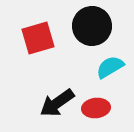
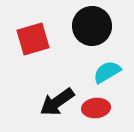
red square: moved 5 px left, 1 px down
cyan semicircle: moved 3 px left, 5 px down
black arrow: moved 1 px up
